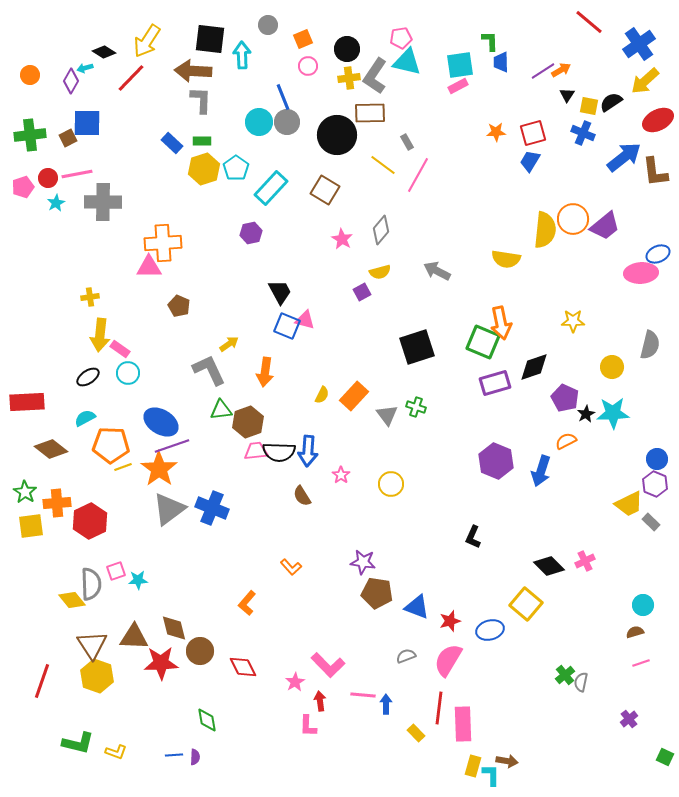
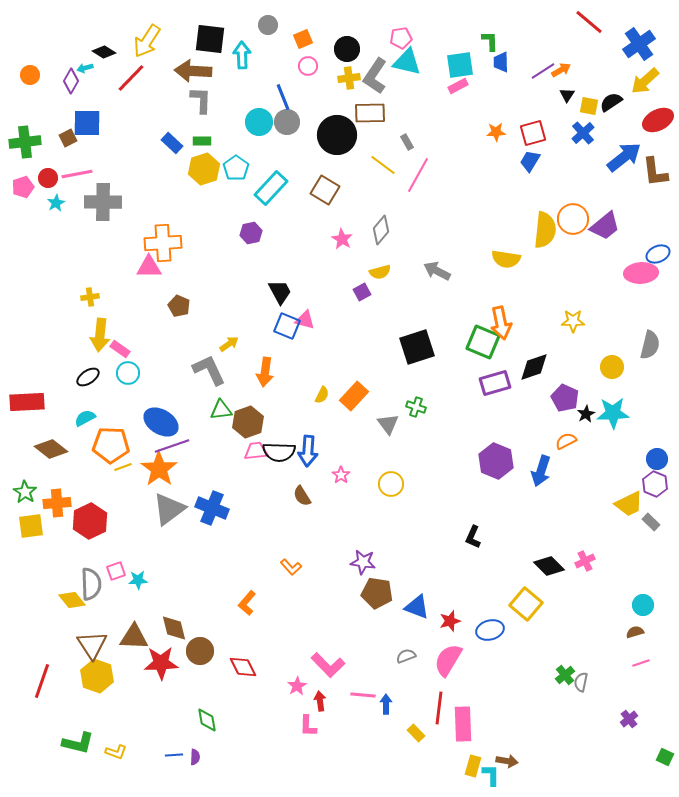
blue cross at (583, 133): rotated 25 degrees clockwise
green cross at (30, 135): moved 5 px left, 7 px down
gray triangle at (387, 415): moved 1 px right, 9 px down
pink star at (295, 682): moved 2 px right, 4 px down
